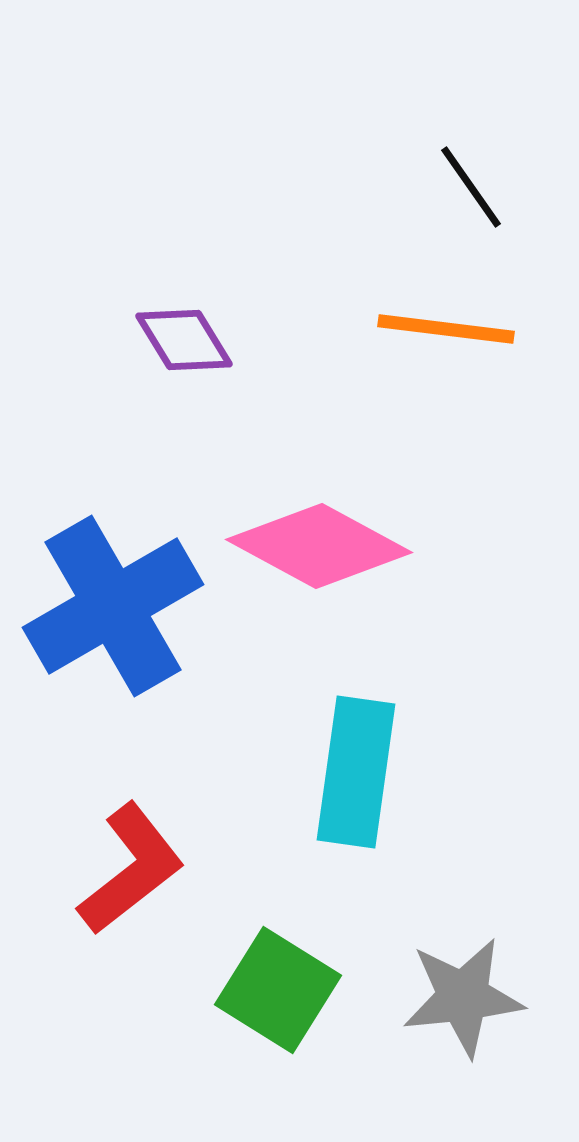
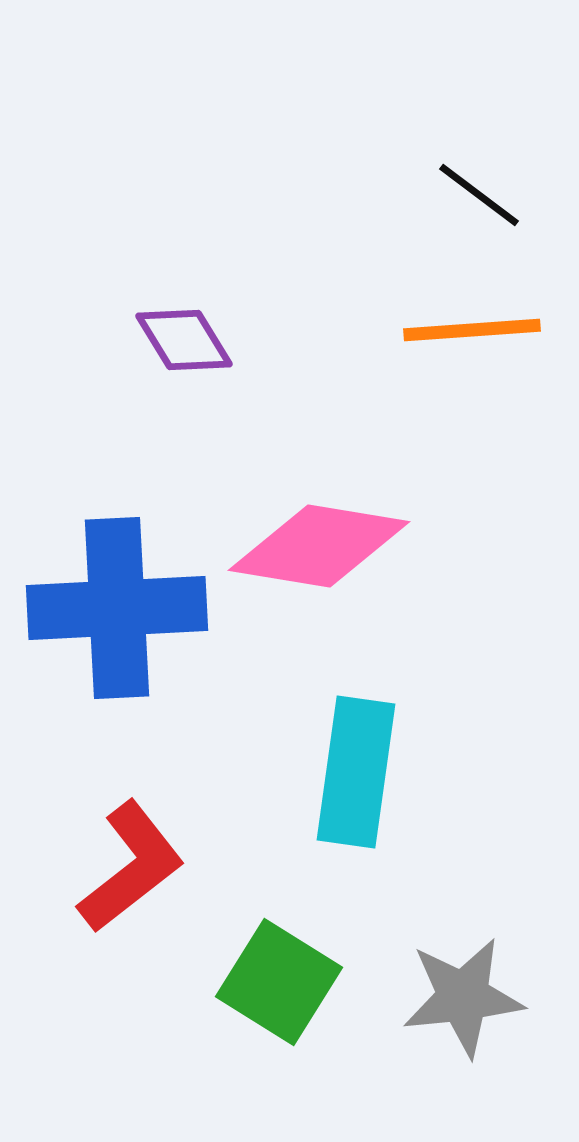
black line: moved 8 px right, 8 px down; rotated 18 degrees counterclockwise
orange line: moved 26 px right, 1 px down; rotated 11 degrees counterclockwise
pink diamond: rotated 19 degrees counterclockwise
blue cross: moved 4 px right, 2 px down; rotated 27 degrees clockwise
red L-shape: moved 2 px up
green square: moved 1 px right, 8 px up
